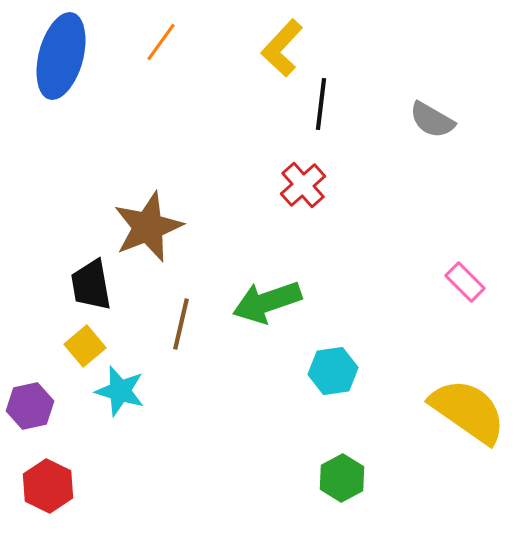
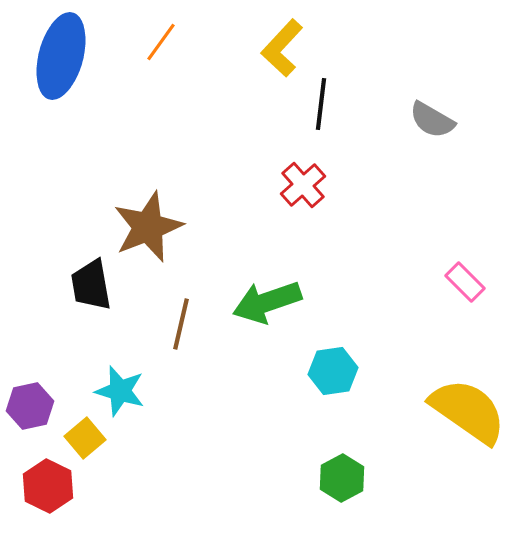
yellow square: moved 92 px down
